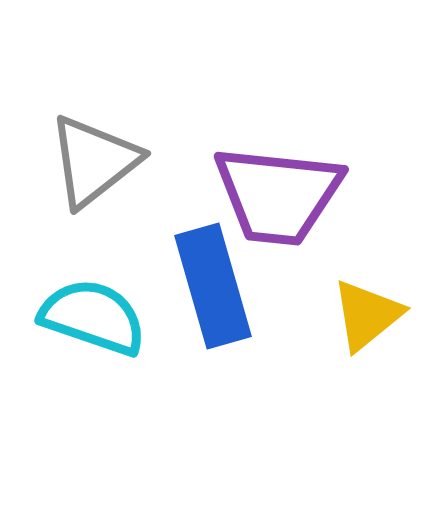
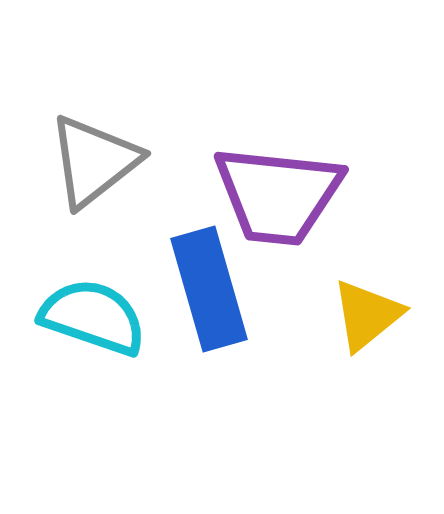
blue rectangle: moved 4 px left, 3 px down
